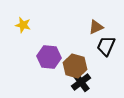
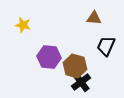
brown triangle: moved 2 px left, 9 px up; rotated 28 degrees clockwise
